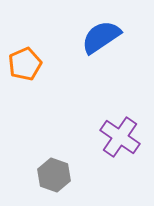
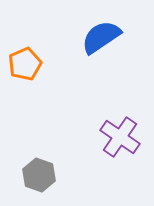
gray hexagon: moved 15 px left
